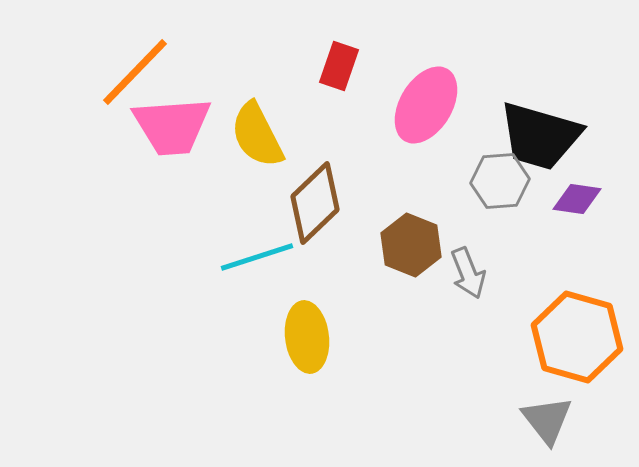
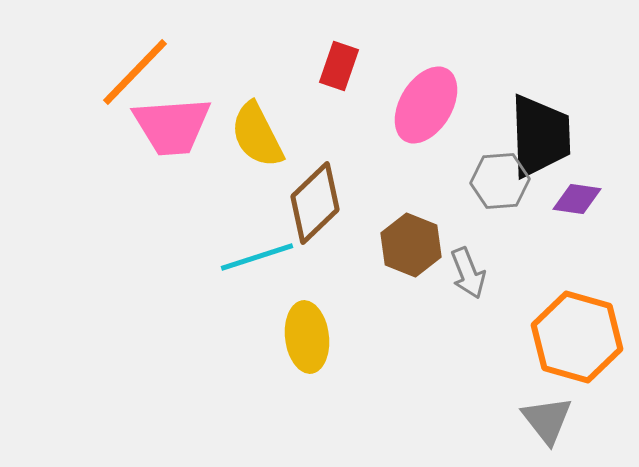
black trapezoid: rotated 108 degrees counterclockwise
